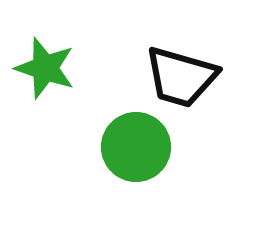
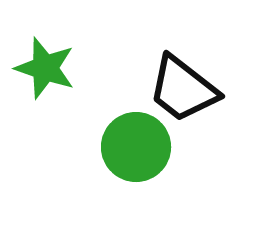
black trapezoid: moved 2 px right, 12 px down; rotated 22 degrees clockwise
